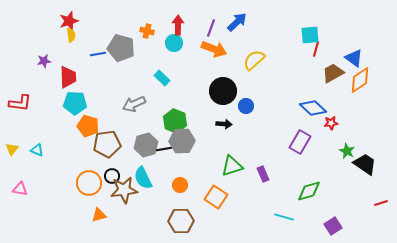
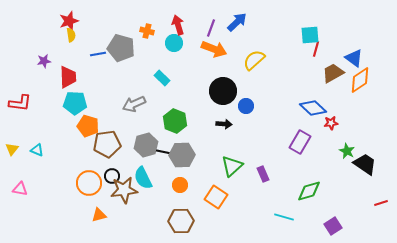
red arrow at (178, 25): rotated 18 degrees counterclockwise
gray hexagon at (182, 141): moved 14 px down
black line at (164, 149): moved 3 px down; rotated 21 degrees clockwise
green triangle at (232, 166): rotated 25 degrees counterclockwise
